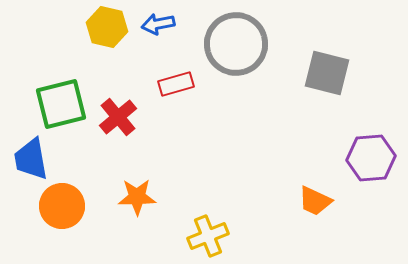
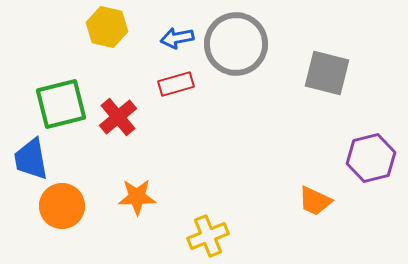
blue arrow: moved 19 px right, 14 px down
purple hexagon: rotated 9 degrees counterclockwise
